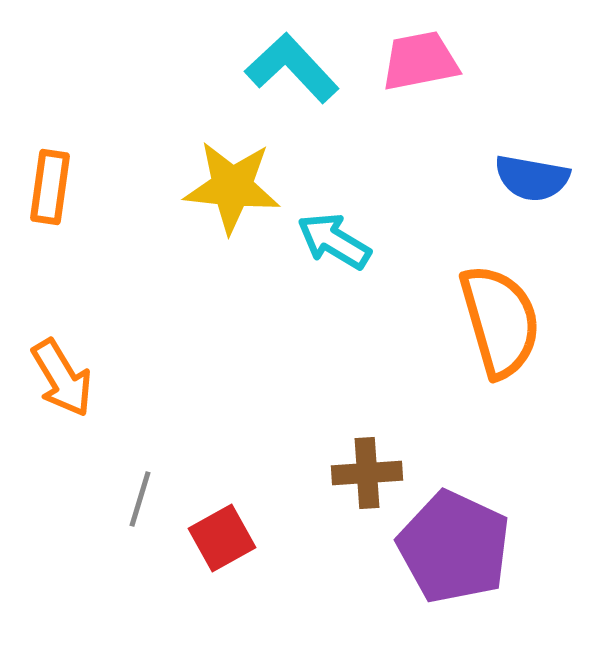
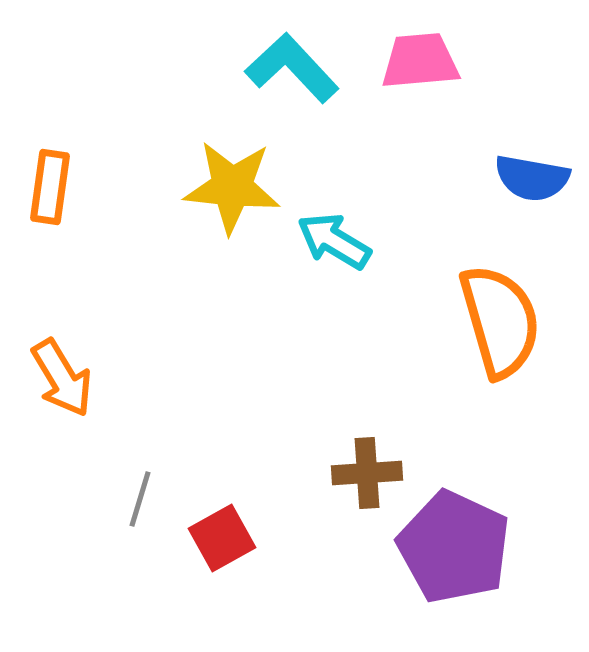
pink trapezoid: rotated 6 degrees clockwise
